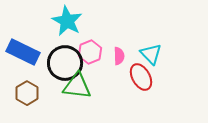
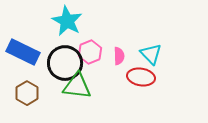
red ellipse: rotated 52 degrees counterclockwise
